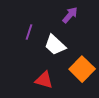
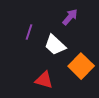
purple arrow: moved 2 px down
orange square: moved 1 px left, 3 px up
